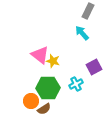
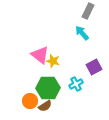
orange circle: moved 1 px left
brown semicircle: moved 1 px right, 3 px up
